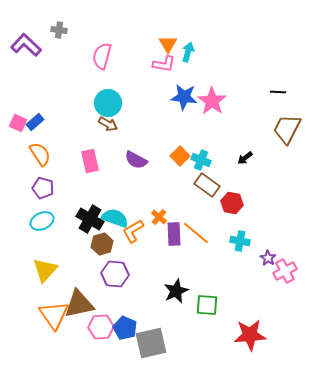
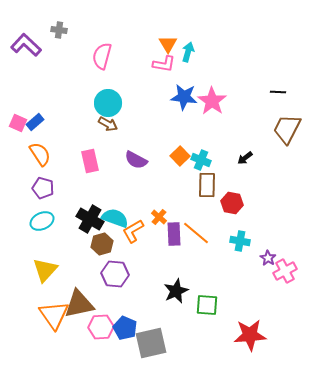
brown rectangle at (207, 185): rotated 55 degrees clockwise
